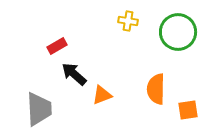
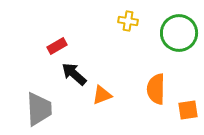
green circle: moved 1 px right, 1 px down
